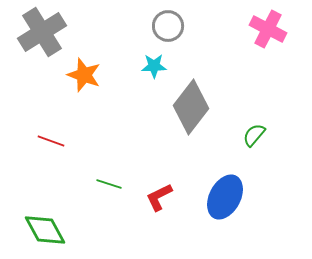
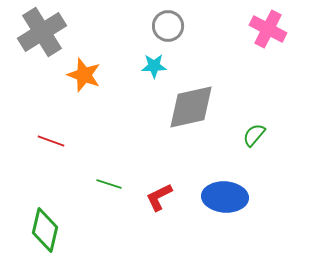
gray diamond: rotated 40 degrees clockwise
blue ellipse: rotated 66 degrees clockwise
green diamond: rotated 42 degrees clockwise
